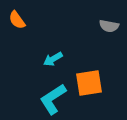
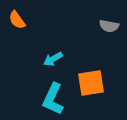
orange square: moved 2 px right
cyan L-shape: rotated 32 degrees counterclockwise
